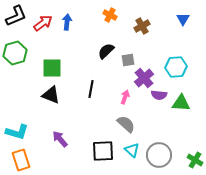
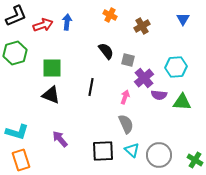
red arrow: moved 2 px down; rotated 18 degrees clockwise
black semicircle: rotated 96 degrees clockwise
gray square: rotated 24 degrees clockwise
black line: moved 2 px up
green triangle: moved 1 px right, 1 px up
gray semicircle: rotated 24 degrees clockwise
